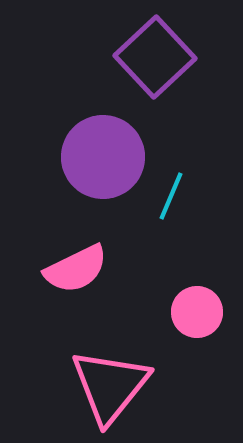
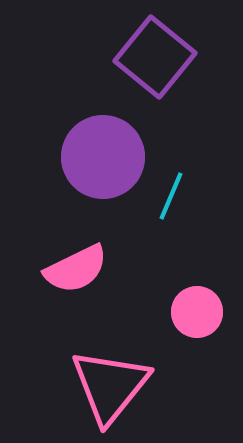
purple square: rotated 8 degrees counterclockwise
